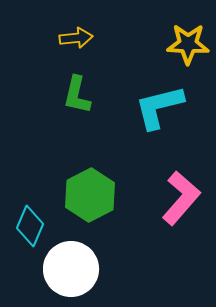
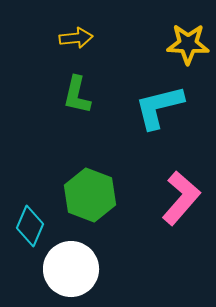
green hexagon: rotated 12 degrees counterclockwise
